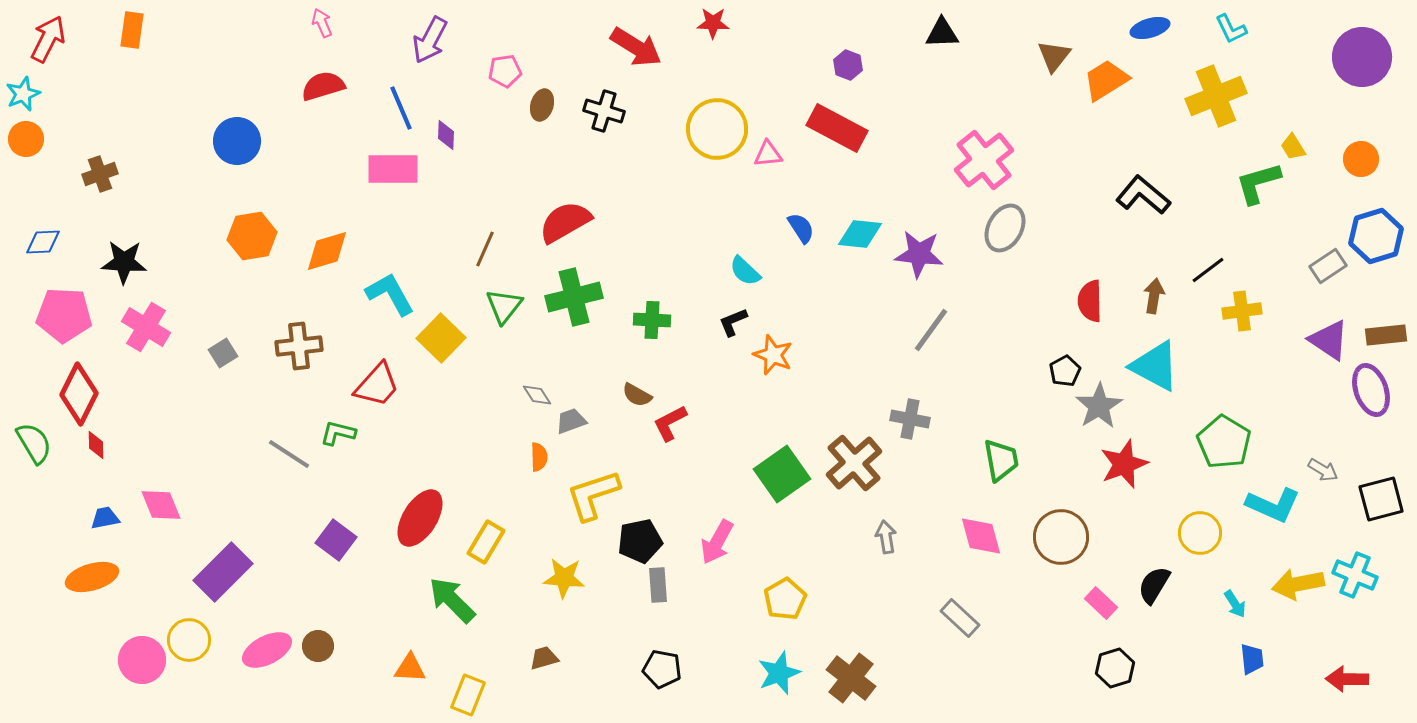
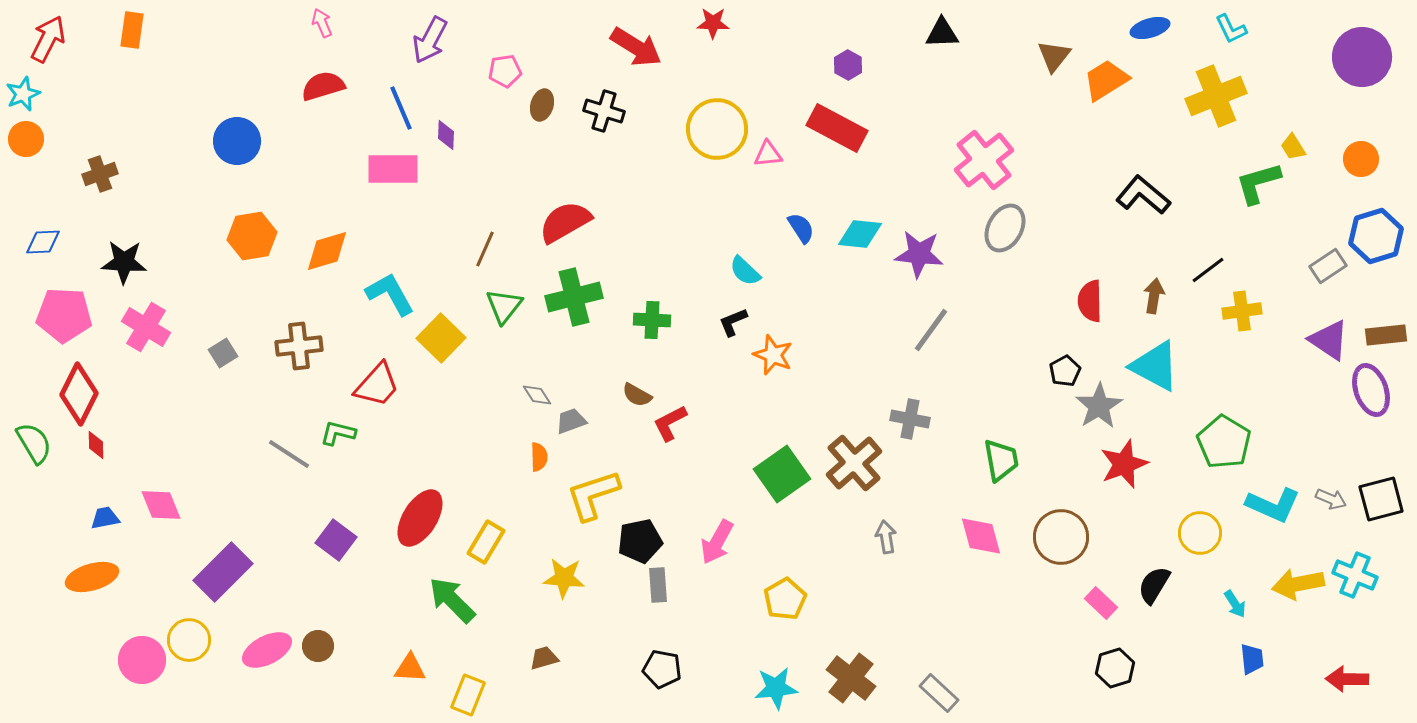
purple hexagon at (848, 65): rotated 8 degrees clockwise
gray arrow at (1323, 470): moved 8 px right, 29 px down; rotated 8 degrees counterclockwise
gray rectangle at (960, 618): moved 21 px left, 75 px down
cyan star at (779, 673): moved 3 px left, 15 px down; rotated 15 degrees clockwise
